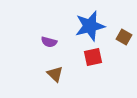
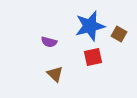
brown square: moved 5 px left, 3 px up
